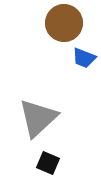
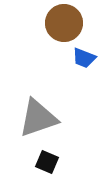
gray triangle: rotated 24 degrees clockwise
black square: moved 1 px left, 1 px up
